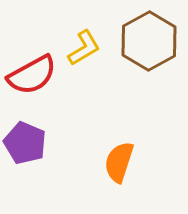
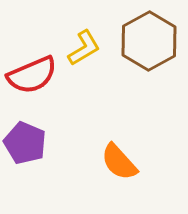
red semicircle: rotated 6 degrees clockwise
orange semicircle: rotated 60 degrees counterclockwise
